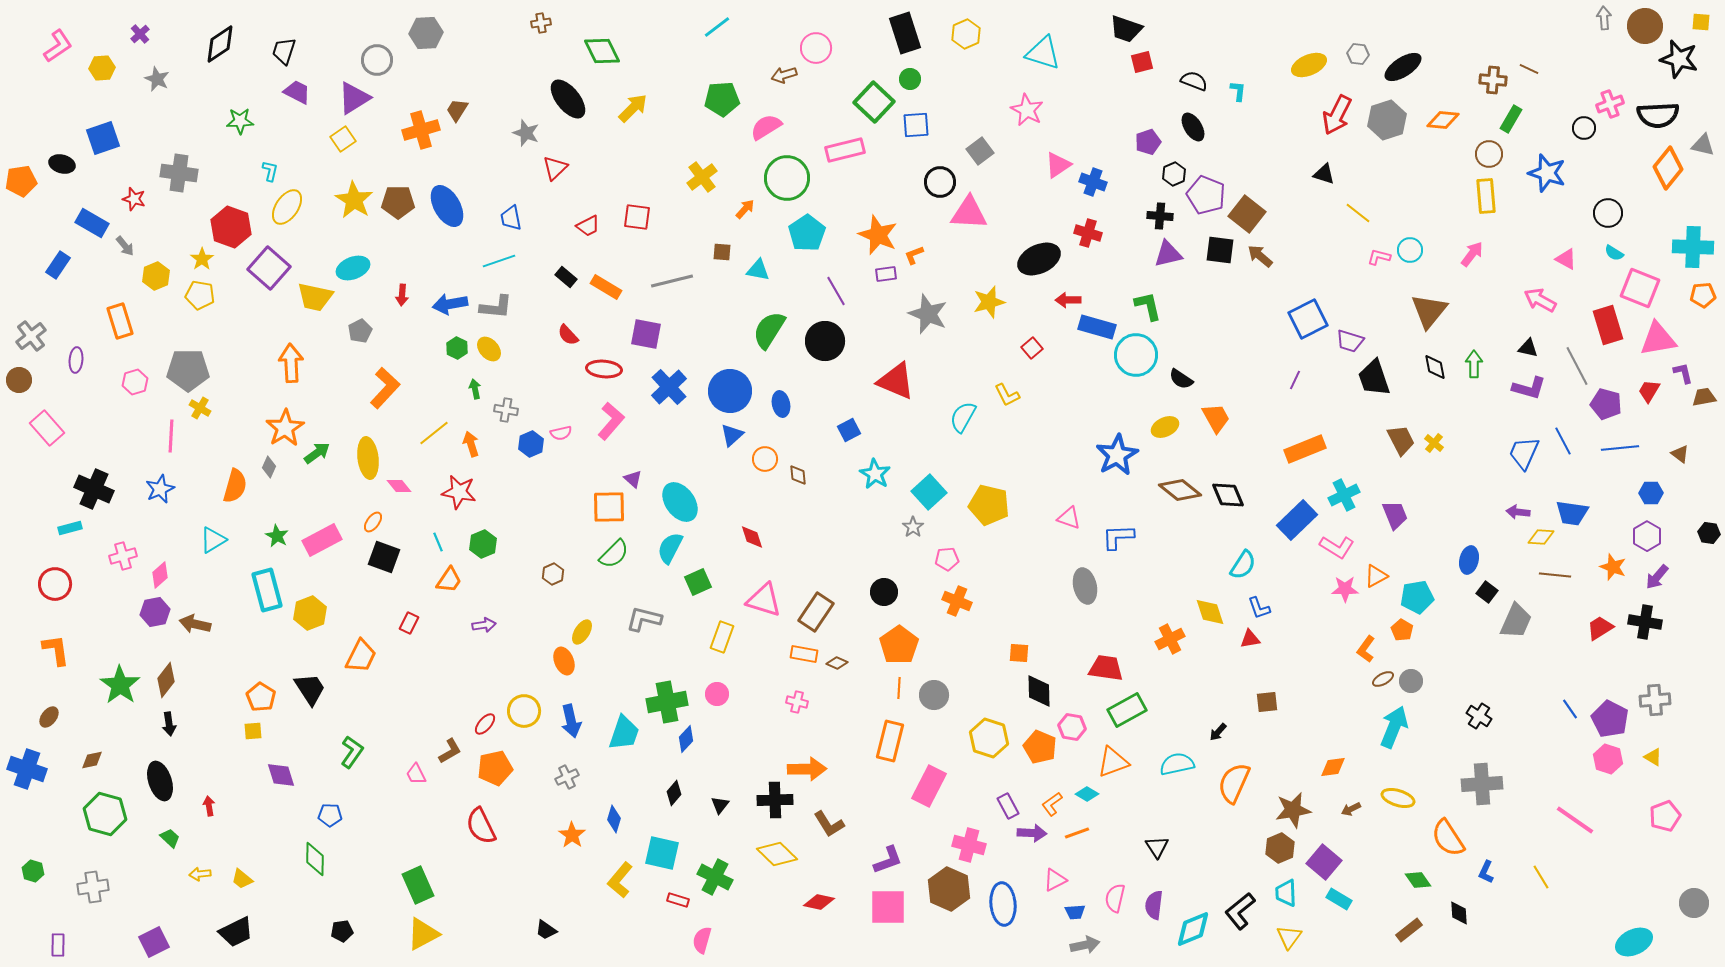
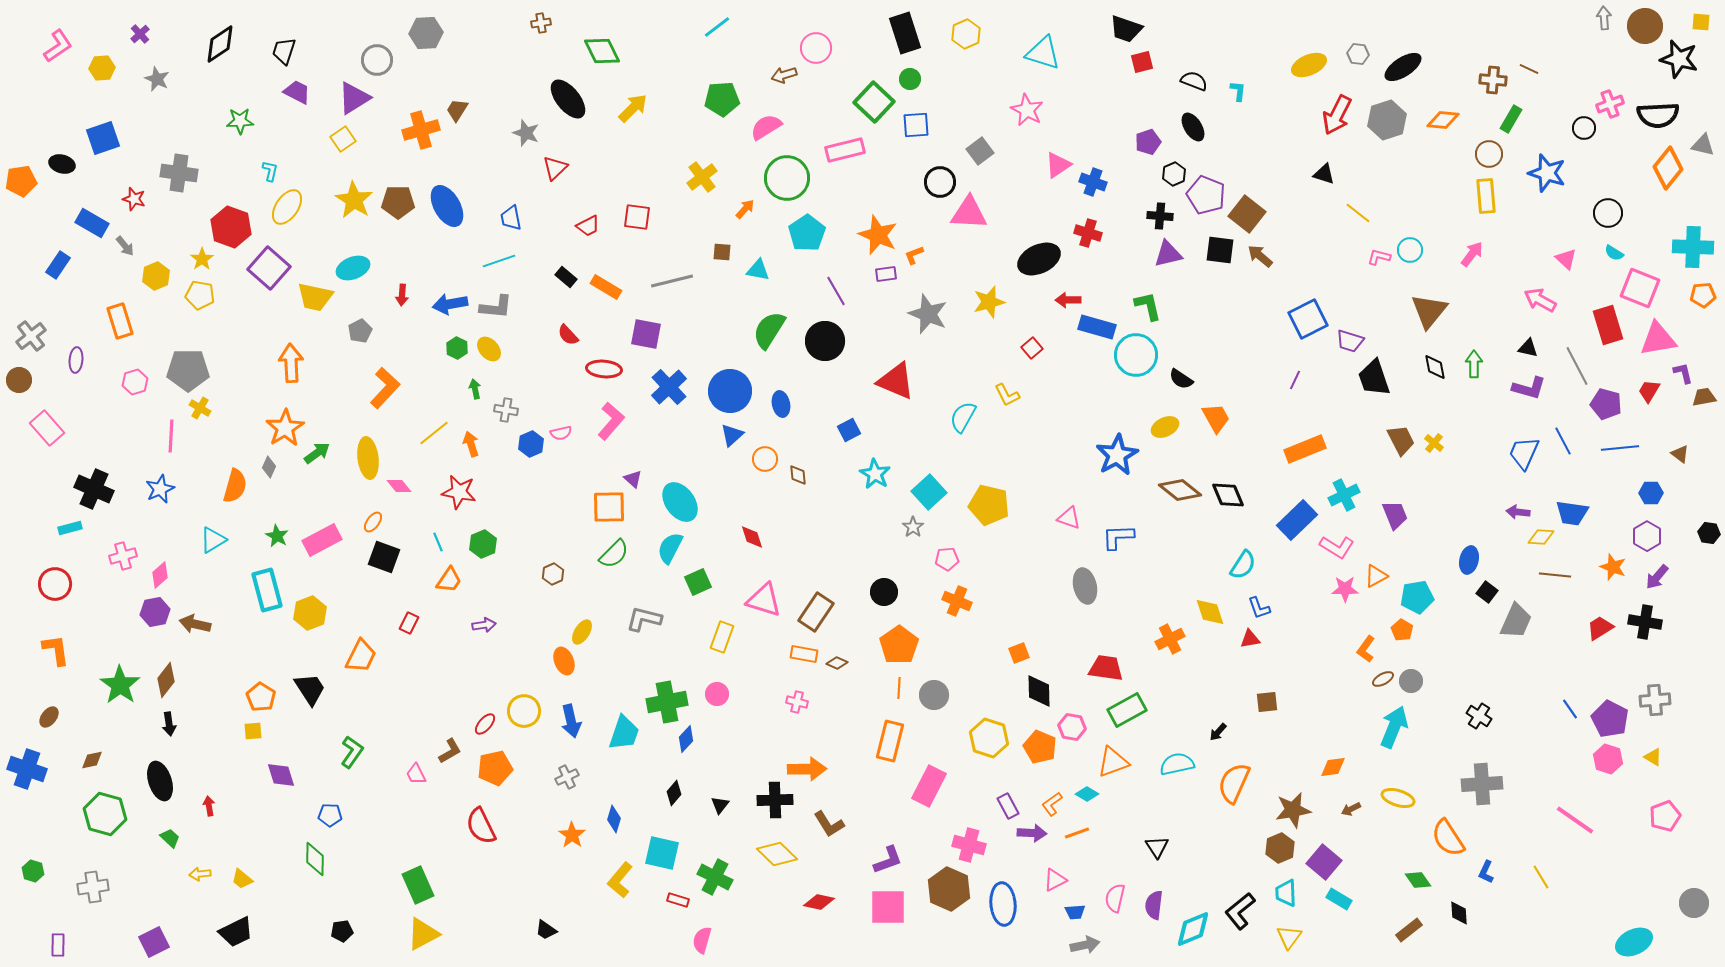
pink triangle at (1566, 259): rotated 15 degrees clockwise
orange square at (1019, 653): rotated 25 degrees counterclockwise
